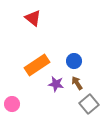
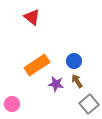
red triangle: moved 1 px left, 1 px up
brown arrow: moved 2 px up
